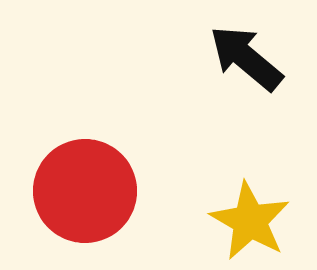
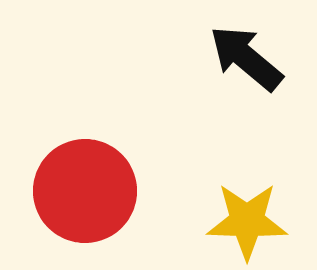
yellow star: moved 3 px left; rotated 28 degrees counterclockwise
